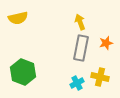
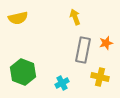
yellow arrow: moved 5 px left, 5 px up
gray rectangle: moved 2 px right, 2 px down
cyan cross: moved 15 px left
